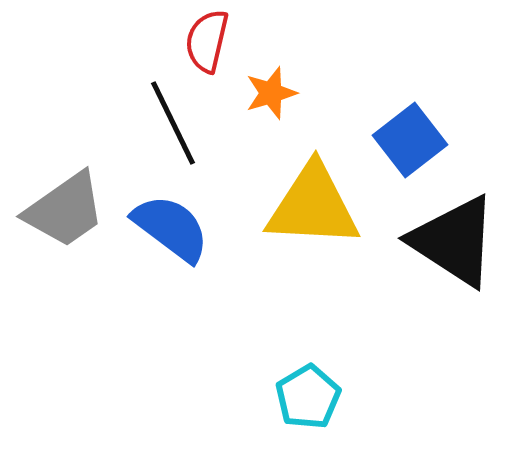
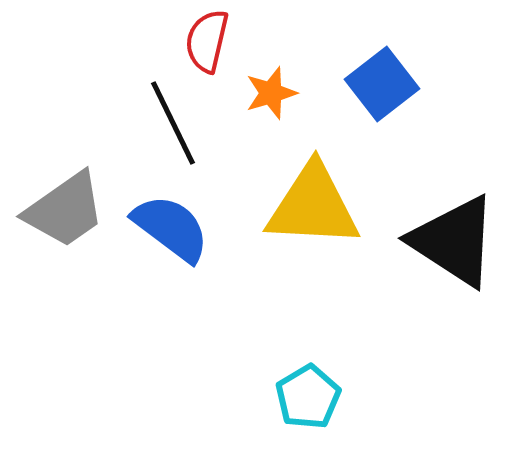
blue square: moved 28 px left, 56 px up
